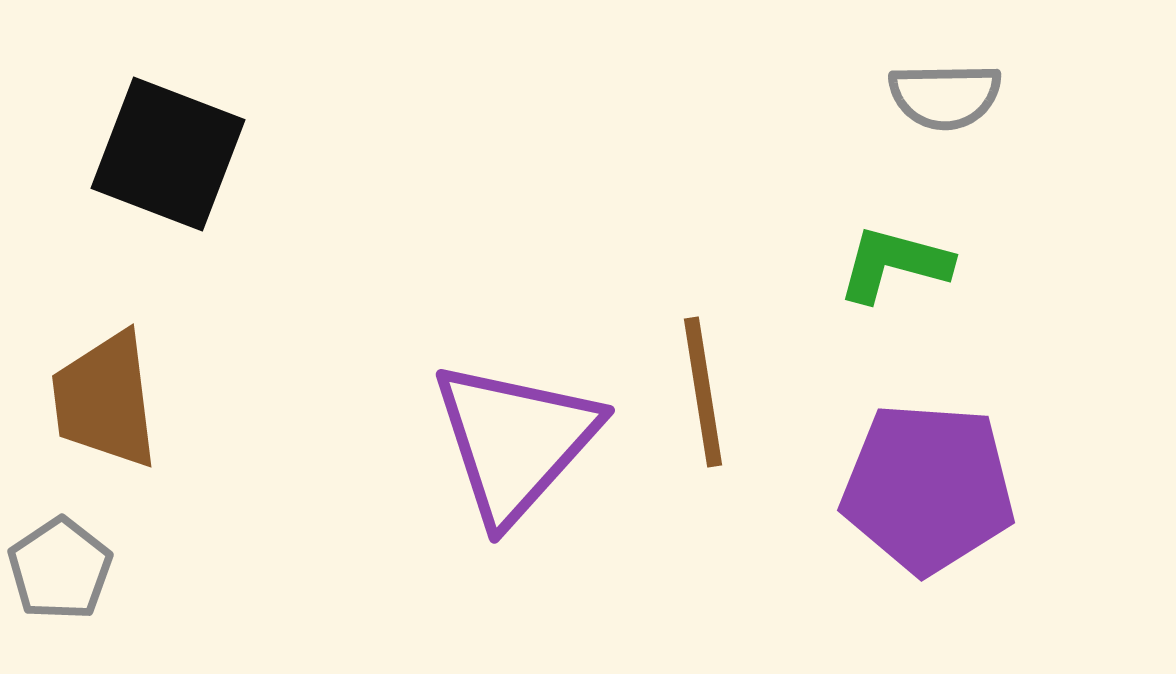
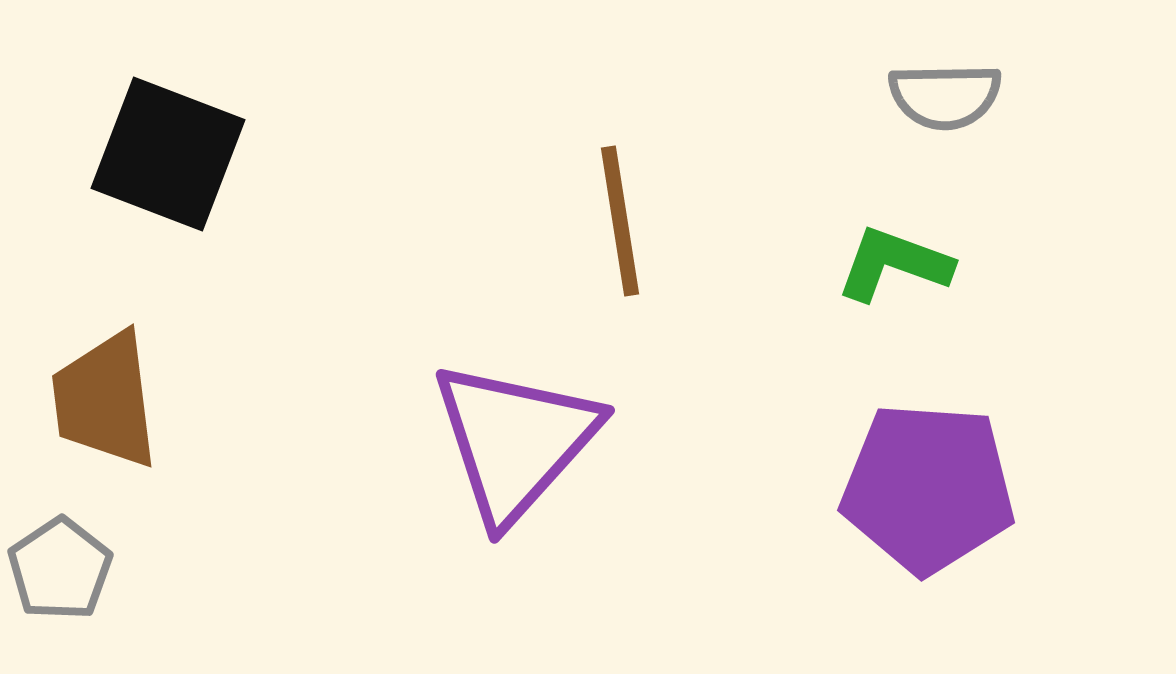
green L-shape: rotated 5 degrees clockwise
brown line: moved 83 px left, 171 px up
